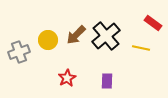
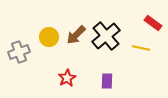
yellow circle: moved 1 px right, 3 px up
